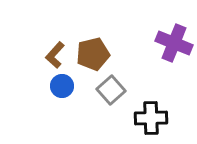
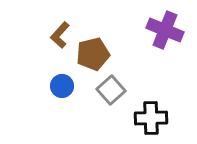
purple cross: moved 9 px left, 13 px up
brown L-shape: moved 5 px right, 20 px up
